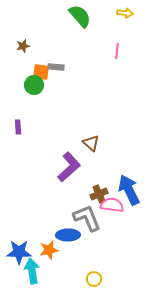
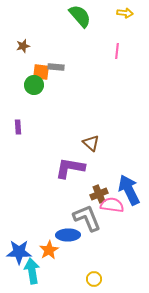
purple L-shape: moved 1 px right, 1 px down; rotated 128 degrees counterclockwise
orange star: rotated 18 degrees counterclockwise
